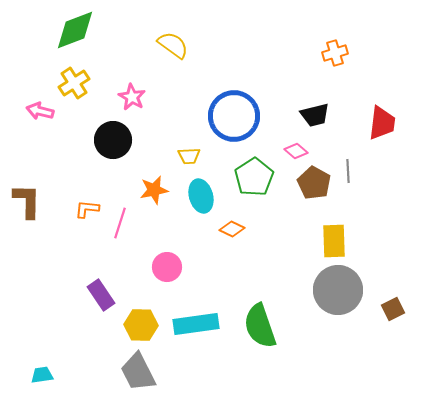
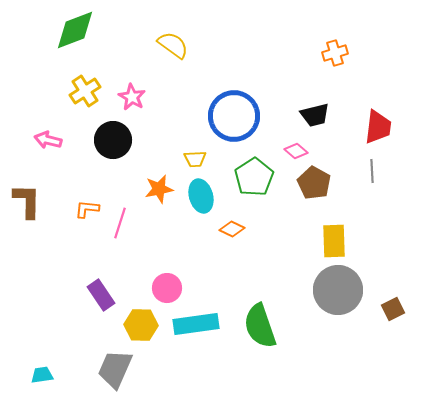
yellow cross: moved 11 px right, 8 px down
pink arrow: moved 8 px right, 29 px down
red trapezoid: moved 4 px left, 4 px down
yellow trapezoid: moved 6 px right, 3 px down
gray line: moved 24 px right
orange star: moved 5 px right, 1 px up
pink circle: moved 21 px down
gray trapezoid: moved 23 px left, 3 px up; rotated 51 degrees clockwise
